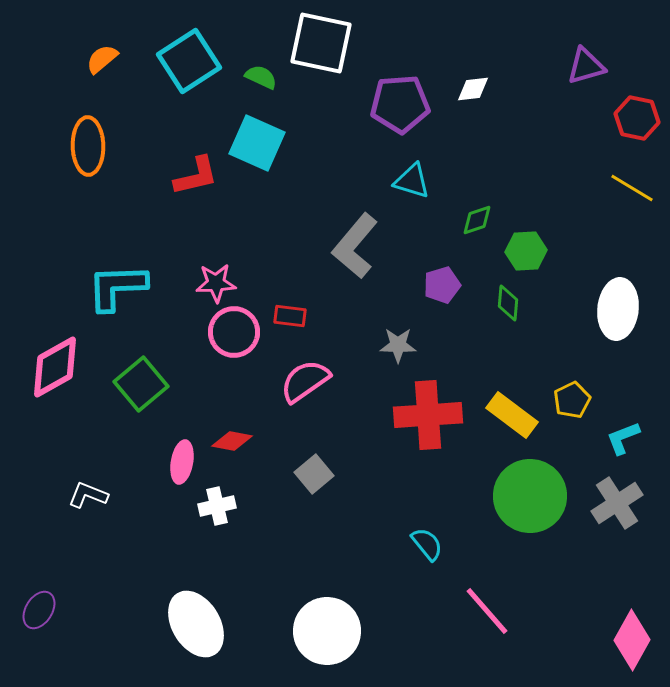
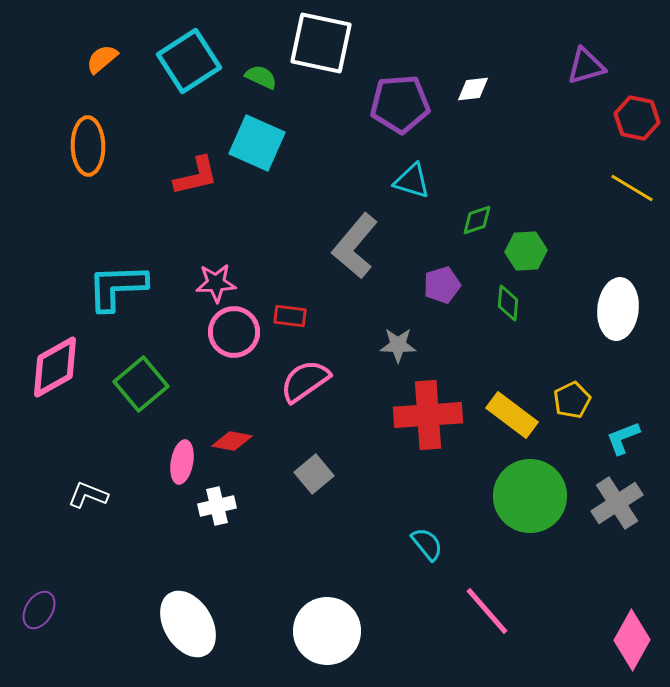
white ellipse at (196, 624): moved 8 px left
